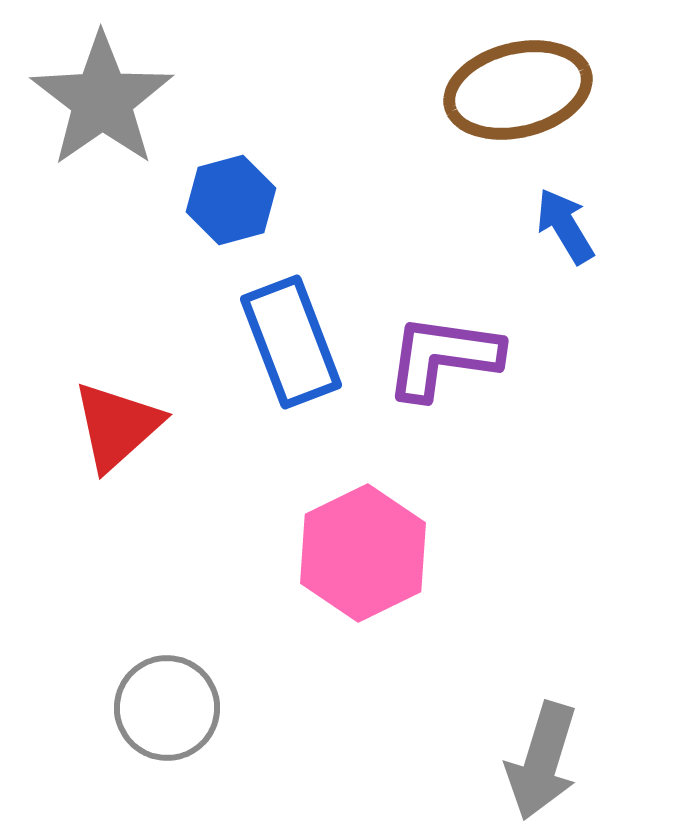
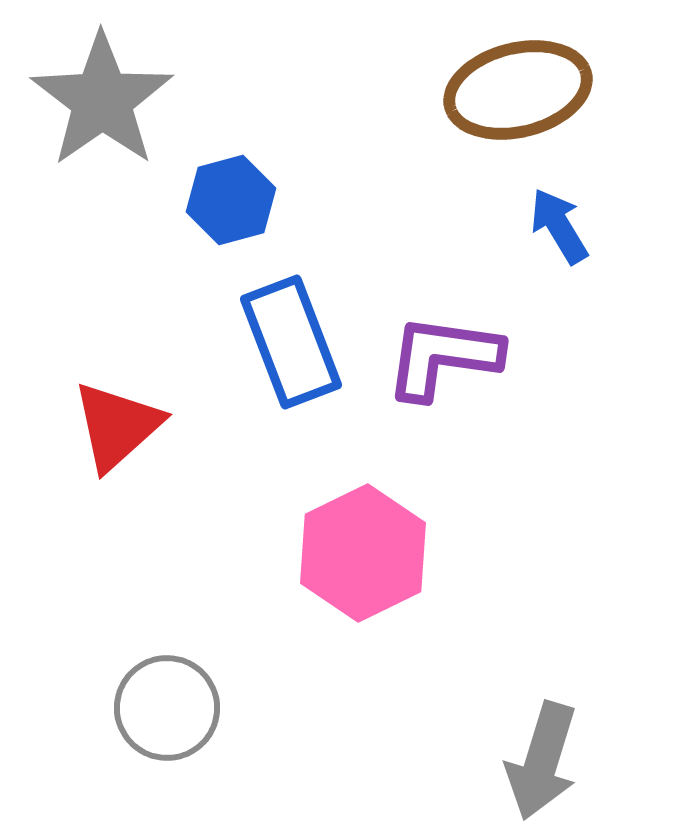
blue arrow: moved 6 px left
